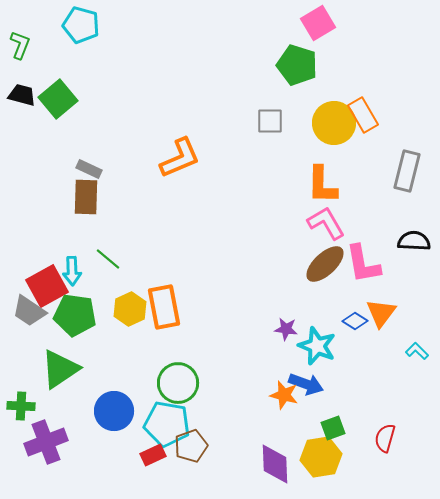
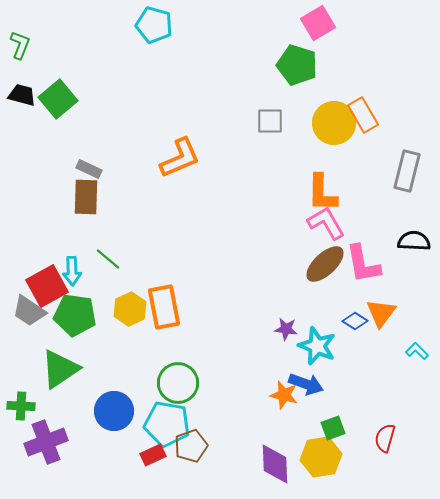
cyan pentagon at (81, 25): moved 73 px right
orange L-shape at (322, 185): moved 8 px down
